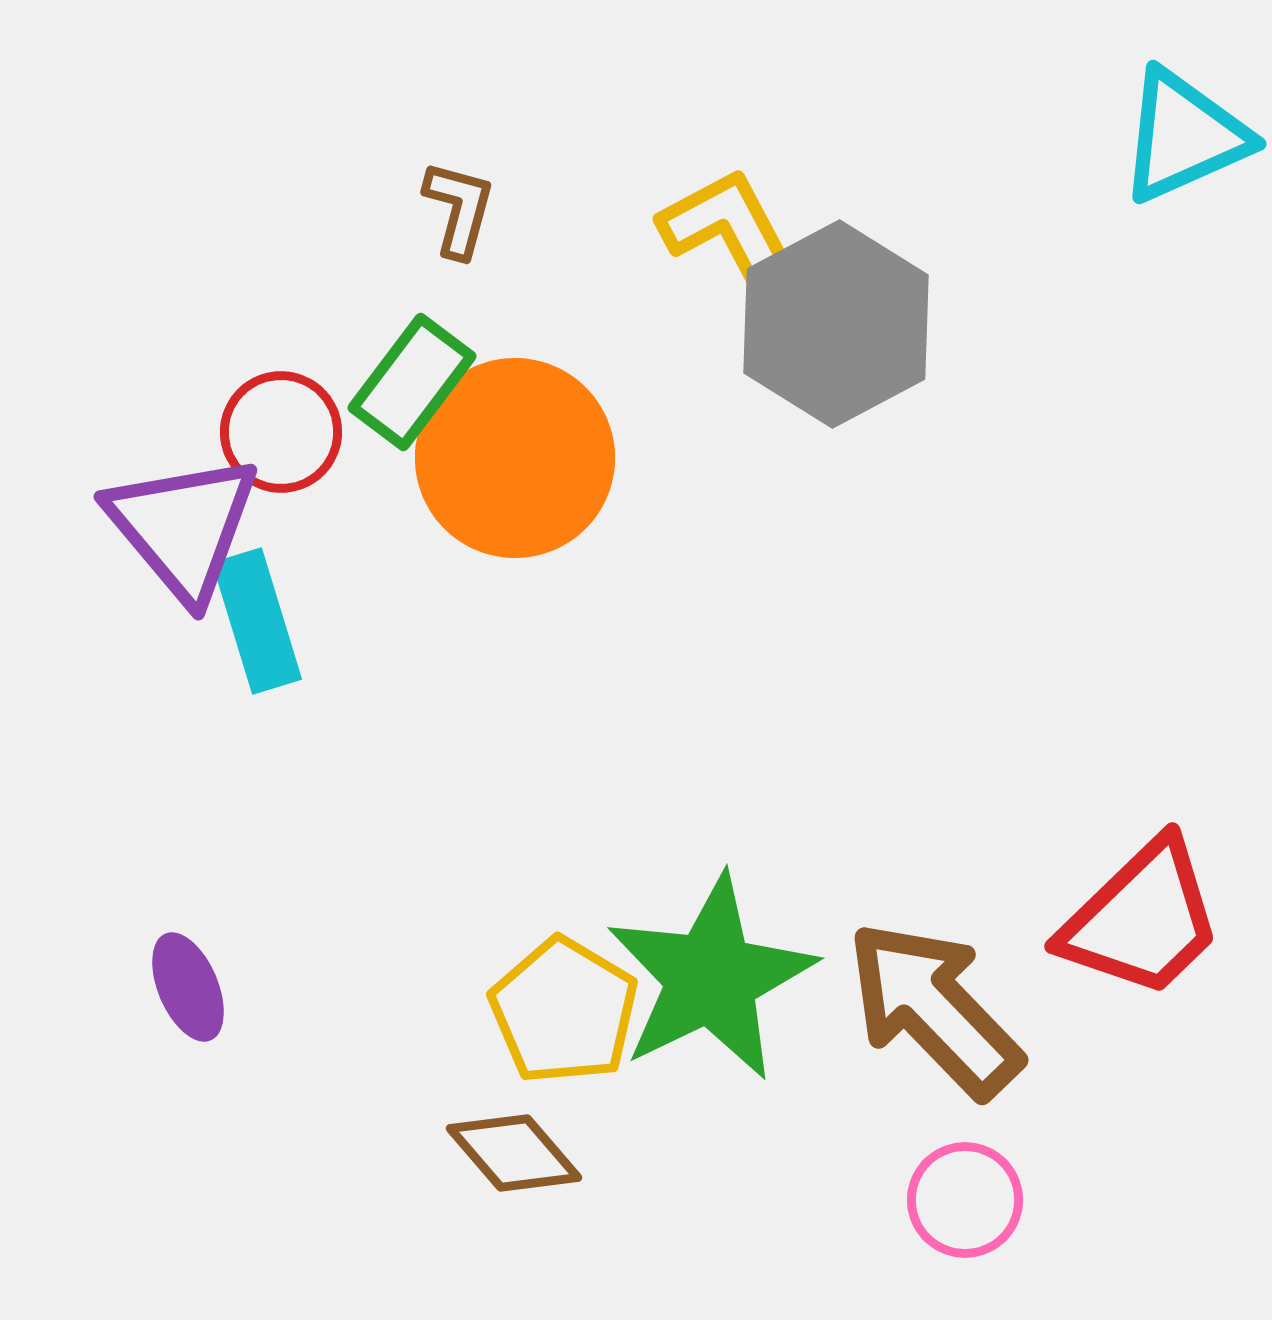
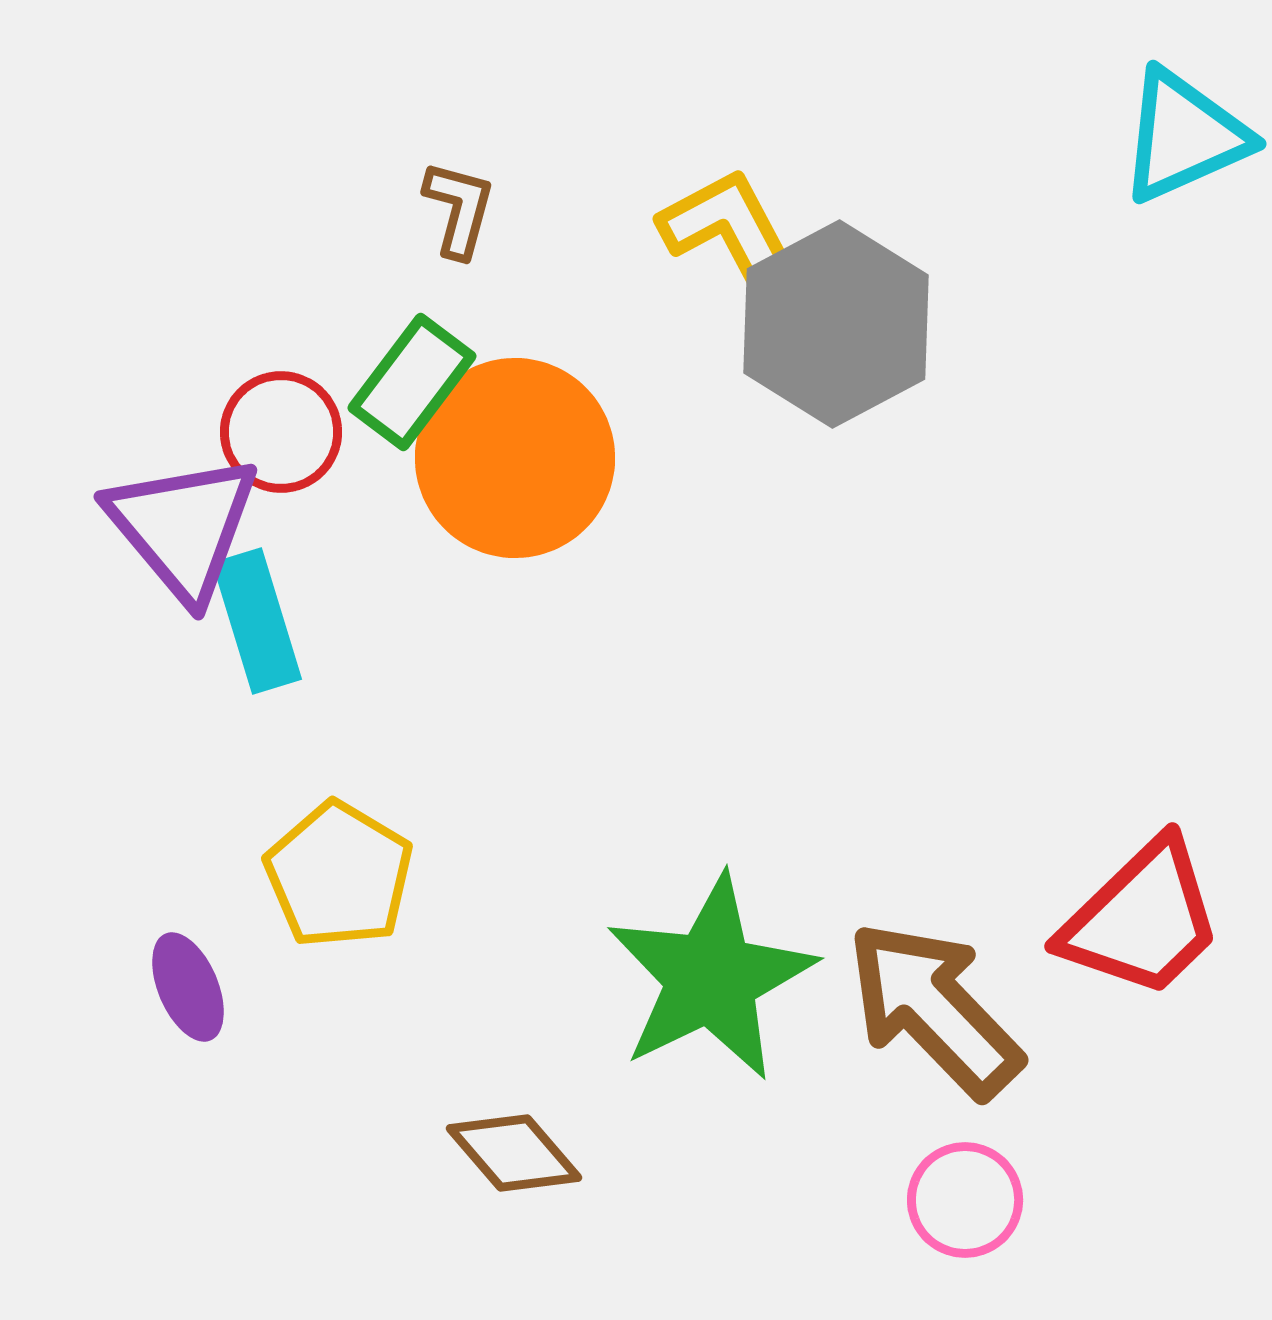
yellow pentagon: moved 225 px left, 136 px up
